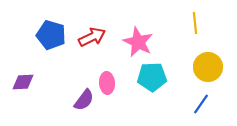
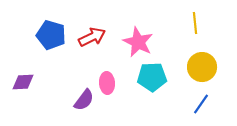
yellow circle: moved 6 px left
